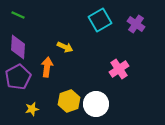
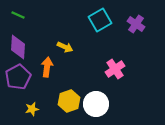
pink cross: moved 4 px left
